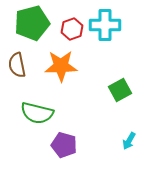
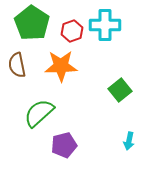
green pentagon: rotated 24 degrees counterclockwise
red hexagon: moved 2 px down
green square: rotated 10 degrees counterclockwise
green semicircle: moved 2 px right; rotated 124 degrees clockwise
cyan arrow: rotated 18 degrees counterclockwise
purple pentagon: rotated 30 degrees counterclockwise
